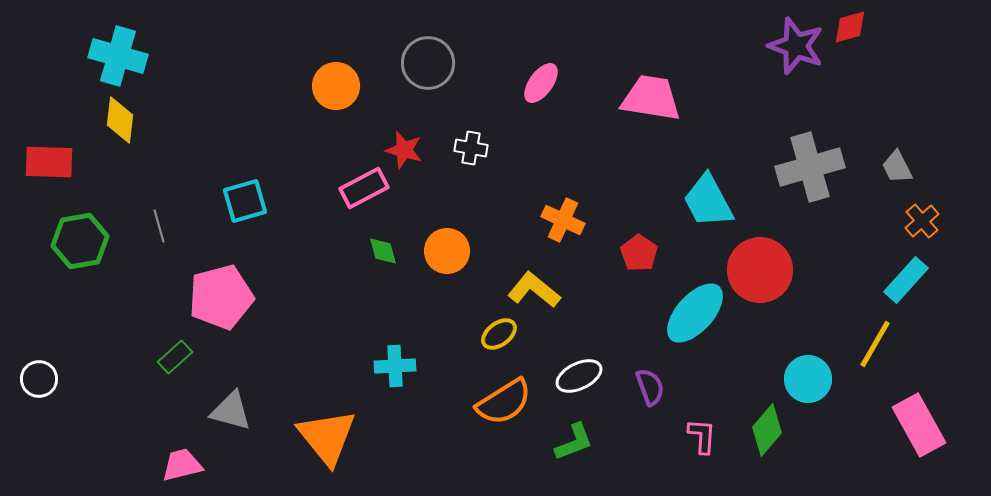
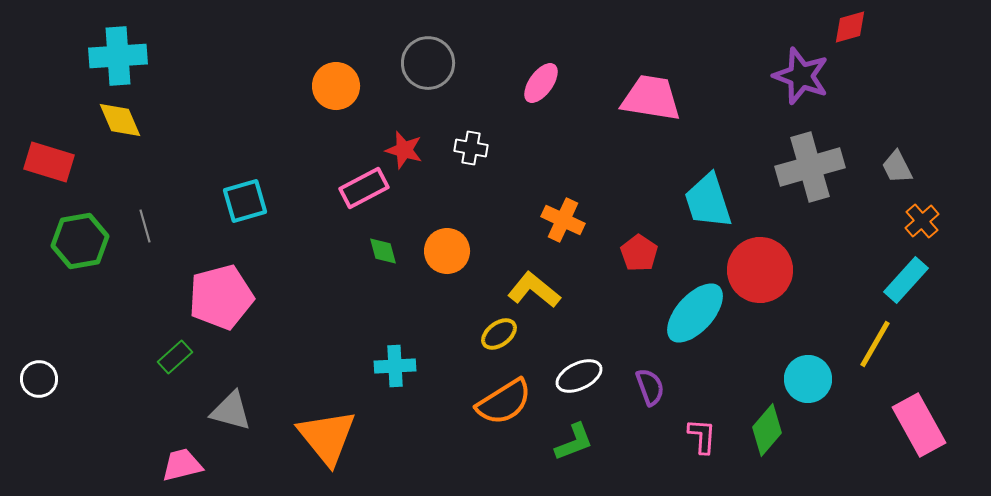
purple star at (796, 46): moved 5 px right, 30 px down
cyan cross at (118, 56): rotated 20 degrees counterclockwise
yellow diamond at (120, 120): rotated 30 degrees counterclockwise
red rectangle at (49, 162): rotated 15 degrees clockwise
cyan trapezoid at (708, 201): rotated 10 degrees clockwise
gray line at (159, 226): moved 14 px left
